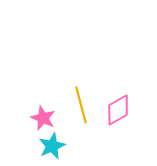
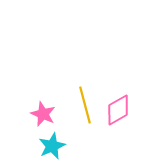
yellow line: moved 4 px right
pink star: moved 4 px up
